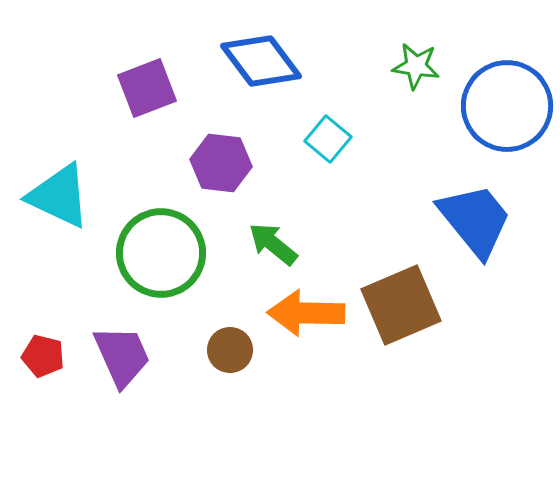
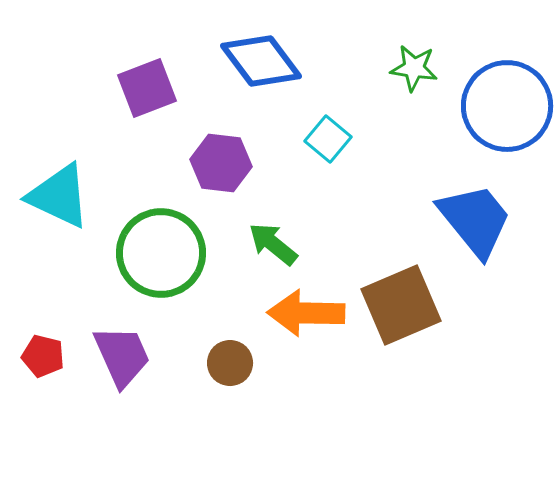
green star: moved 2 px left, 2 px down
brown circle: moved 13 px down
